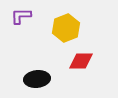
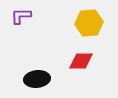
yellow hexagon: moved 23 px right, 5 px up; rotated 16 degrees clockwise
